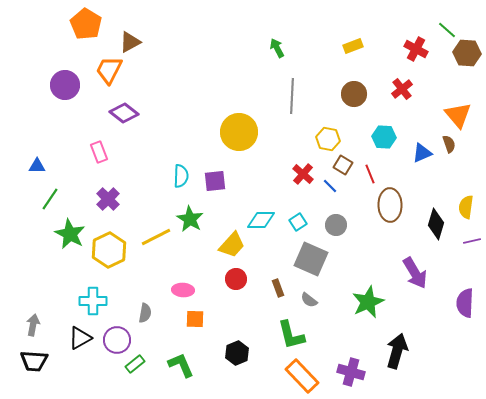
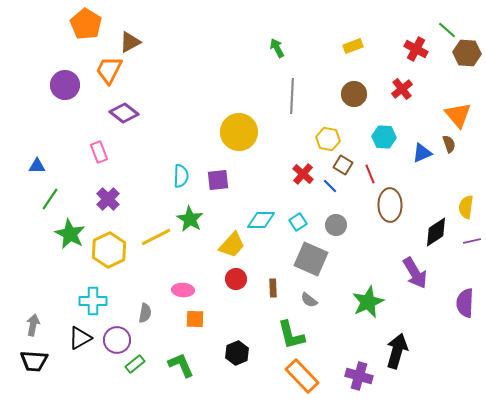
purple square at (215, 181): moved 3 px right, 1 px up
black diamond at (436, 224): moved 8 px down; rotated 40 degrees clockwise
brown rectangle at (278, 288): moved 5 px left; rotated 18 degrees clockwise
purple cross at (351, 372): moved 8 px right, 4 px down
